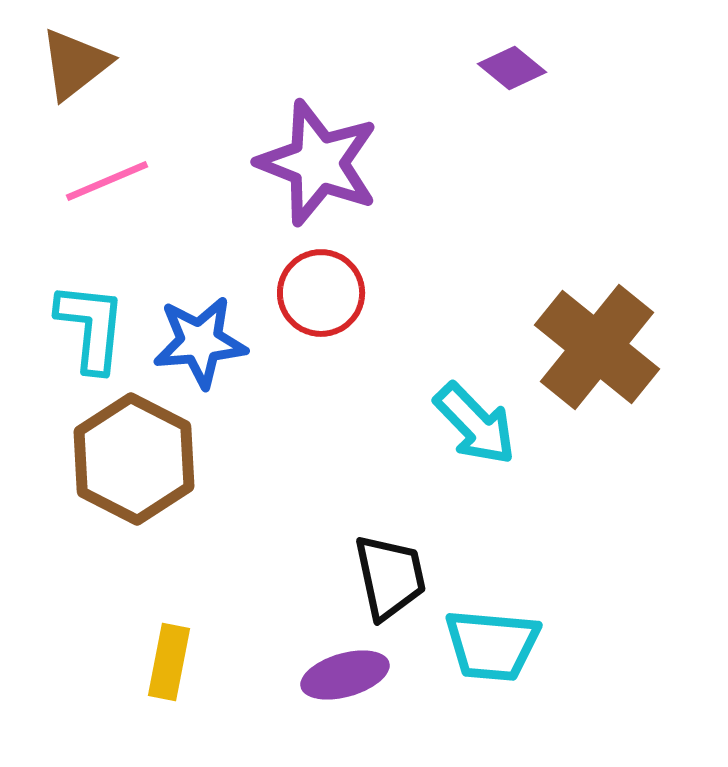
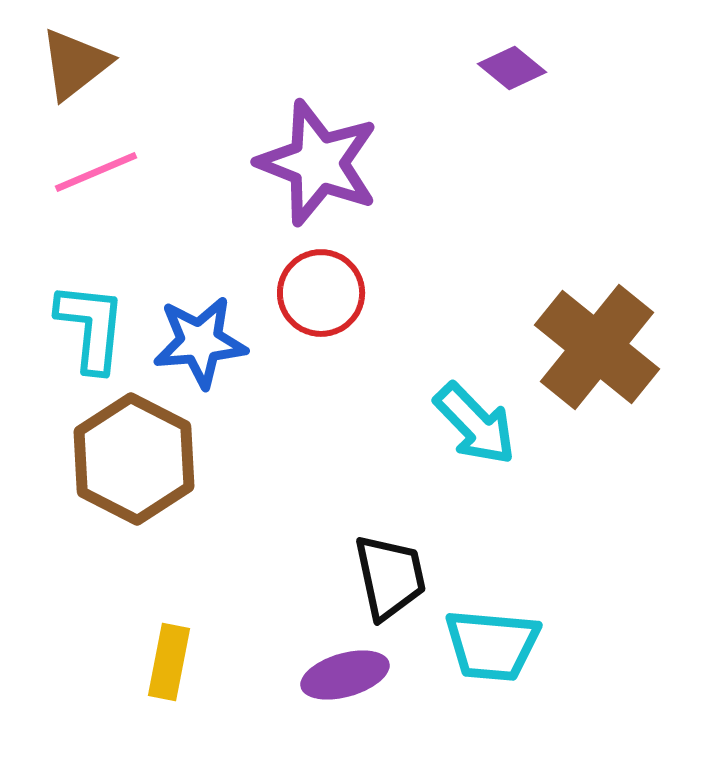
pink line: moved 11 px left, 9 px up
